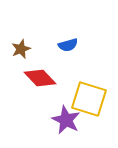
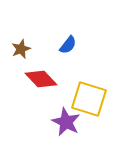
blue semicircle: rotated 36 degrees counterclockwise
red diamond: moved 1 px right, 1 px down
purple star: moved 2 px down
